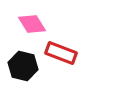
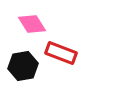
black hexagon: rotated 24 degrees counterclockwise
